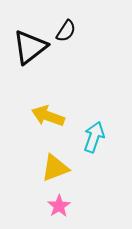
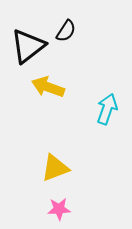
black triangle: moved 2 px left, 1 px up
yellow arrow: moved 29 px up
cyan arrow: moved 13 px right, 28 px up
pink star: moved 3 px down; rotated 30 degrees clockwise
